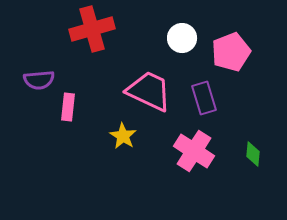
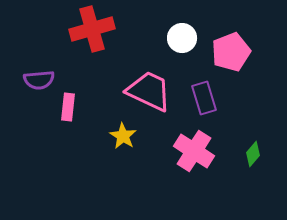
green diamond: rotated 35 degrees clockwise
